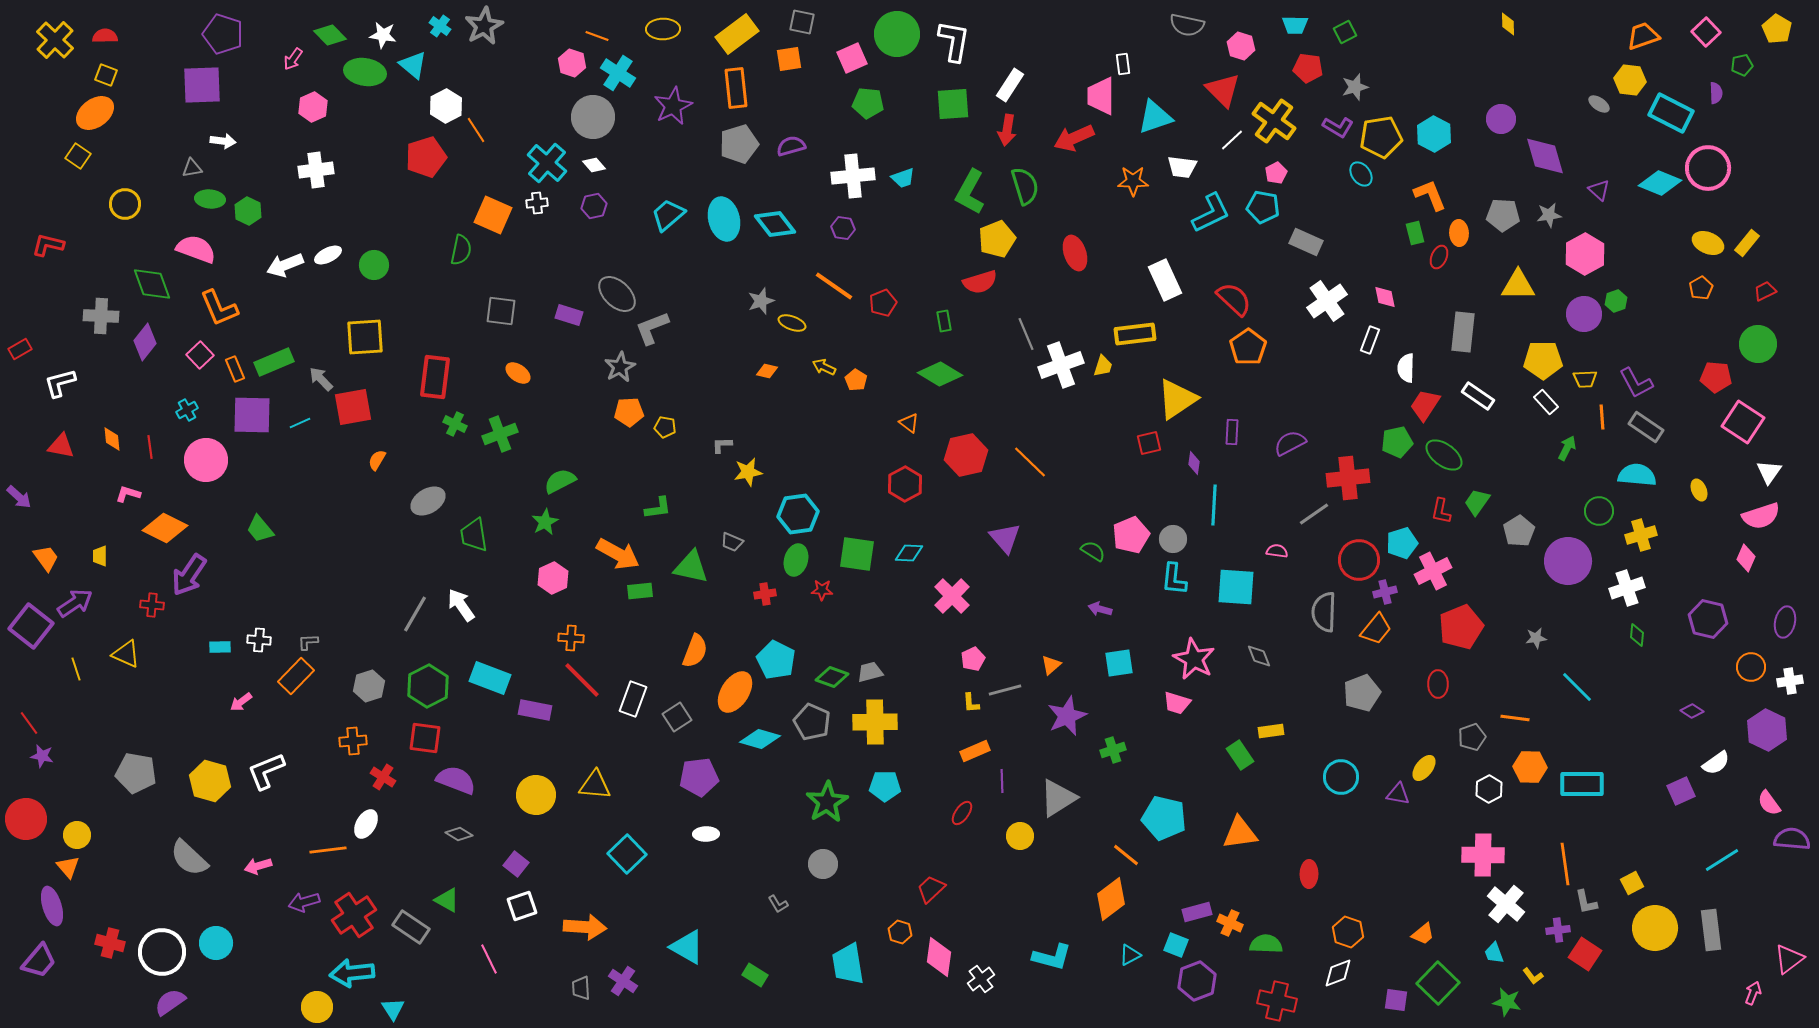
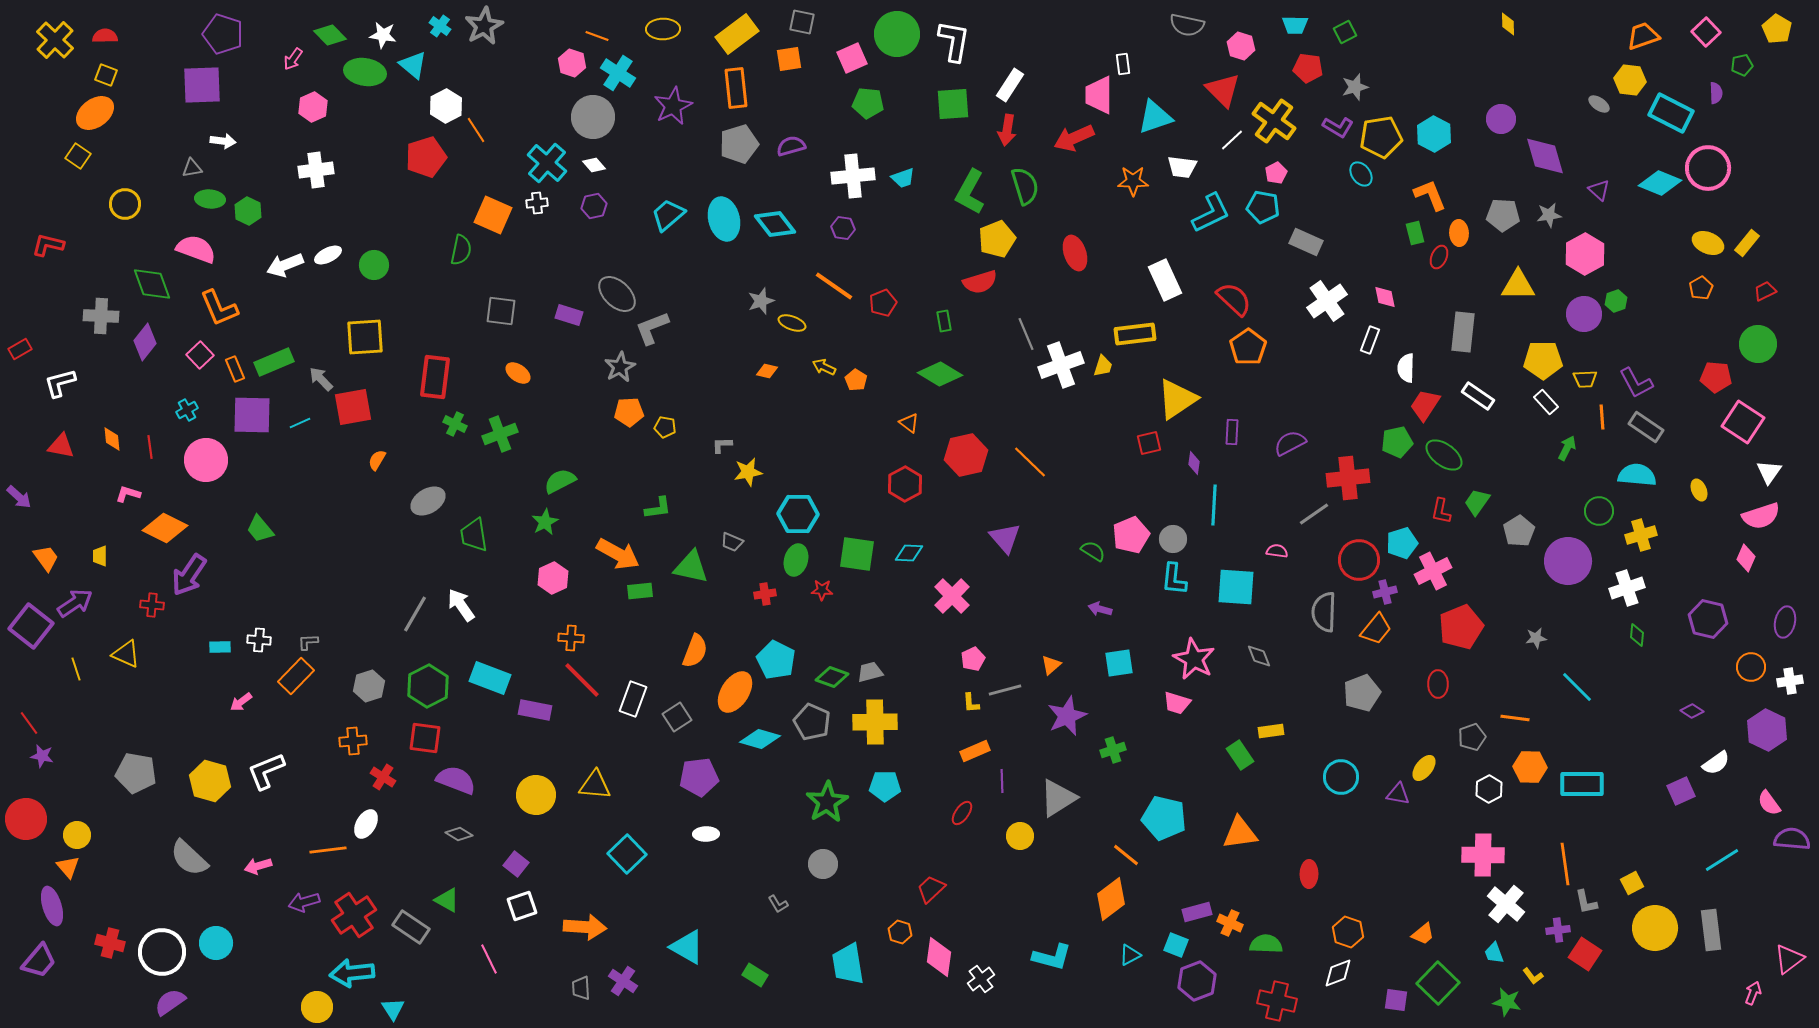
pink trapezoid at (1101, 96): moved 2 px left, 1 px up
cyan hexagon at (798, 514): rotated 9 degrees clockwise
